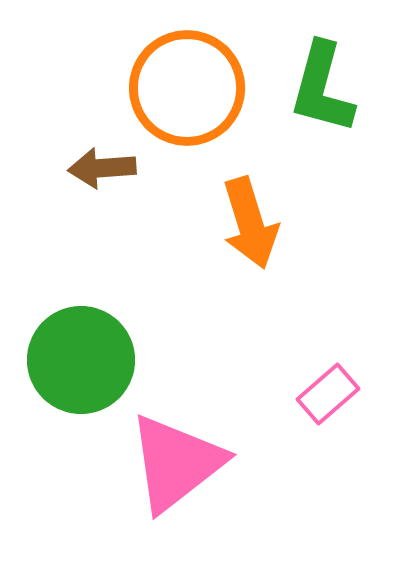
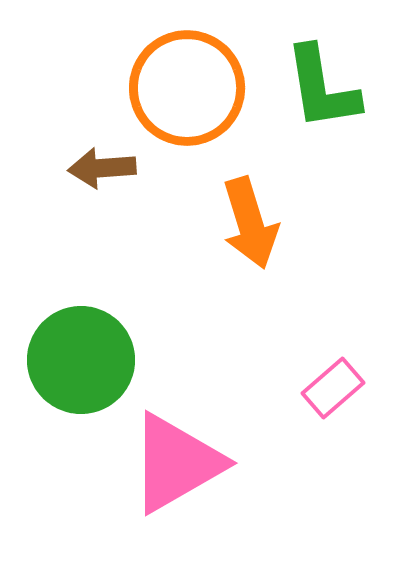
green L-shape: rotated 24 degrees counterclockwise
pink rectangle: moved 5 px right, 6 px up
pink triangle: rotated 8 degrees clockwise
